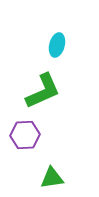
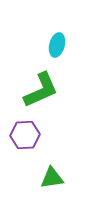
green L-shape: moved 2 px left, 1 px up
